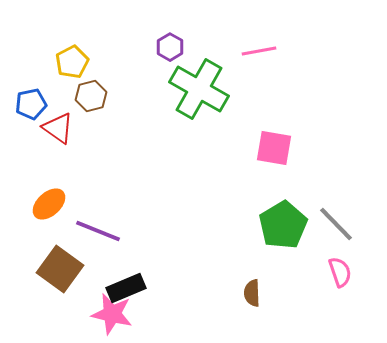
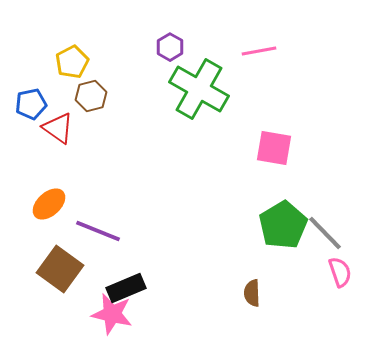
gray line: moved 11 px left, 9 px down
